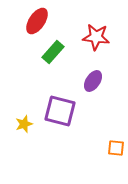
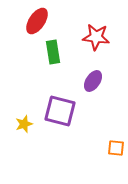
green rectangle: rotated 50 degrees counterclockwise
